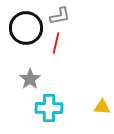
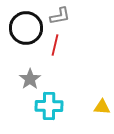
red line: moved 1 px left, 2 px down
cyan cross: moved 2 px up
